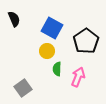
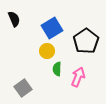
blue square: rotated 30 degrees clockwise
